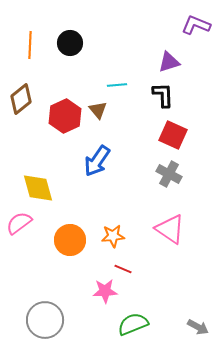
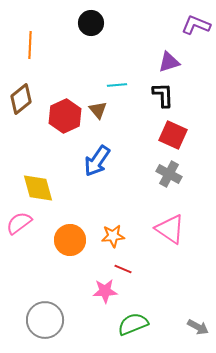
black circle: moved 21 px right, 20 px up
